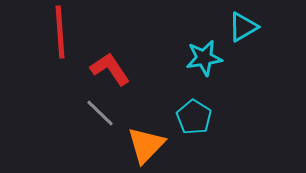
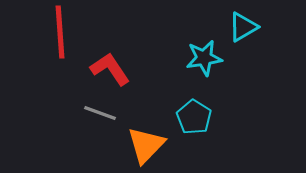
gray line: rotated 24 degrees counterclockwise
